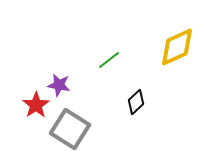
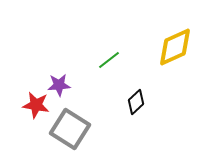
yellow diamond: moved 2 px left
purple star: rotated 15 degrees counterclockwise
red star: rotated 28 degrees counterclockwise
